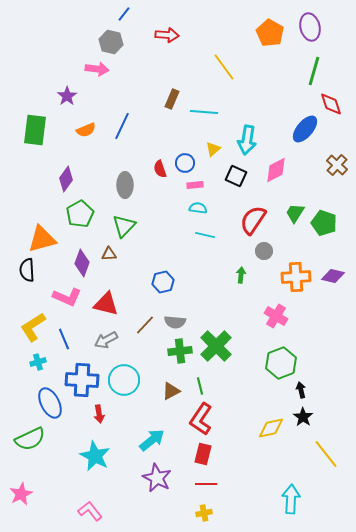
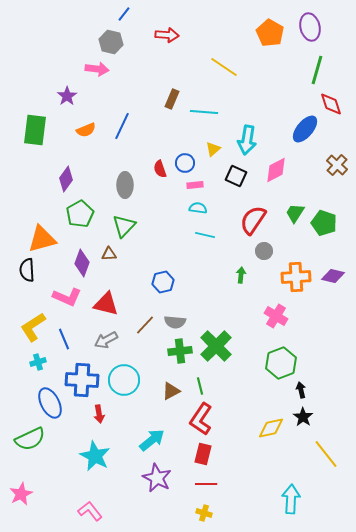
yellow line at (224, 67): rotated 20 degrees counterclockwise
green line at (314, 71): moved 3 px right, 1 px up
yellow cross at (204, 513): rotated 28 degrees clockwise
